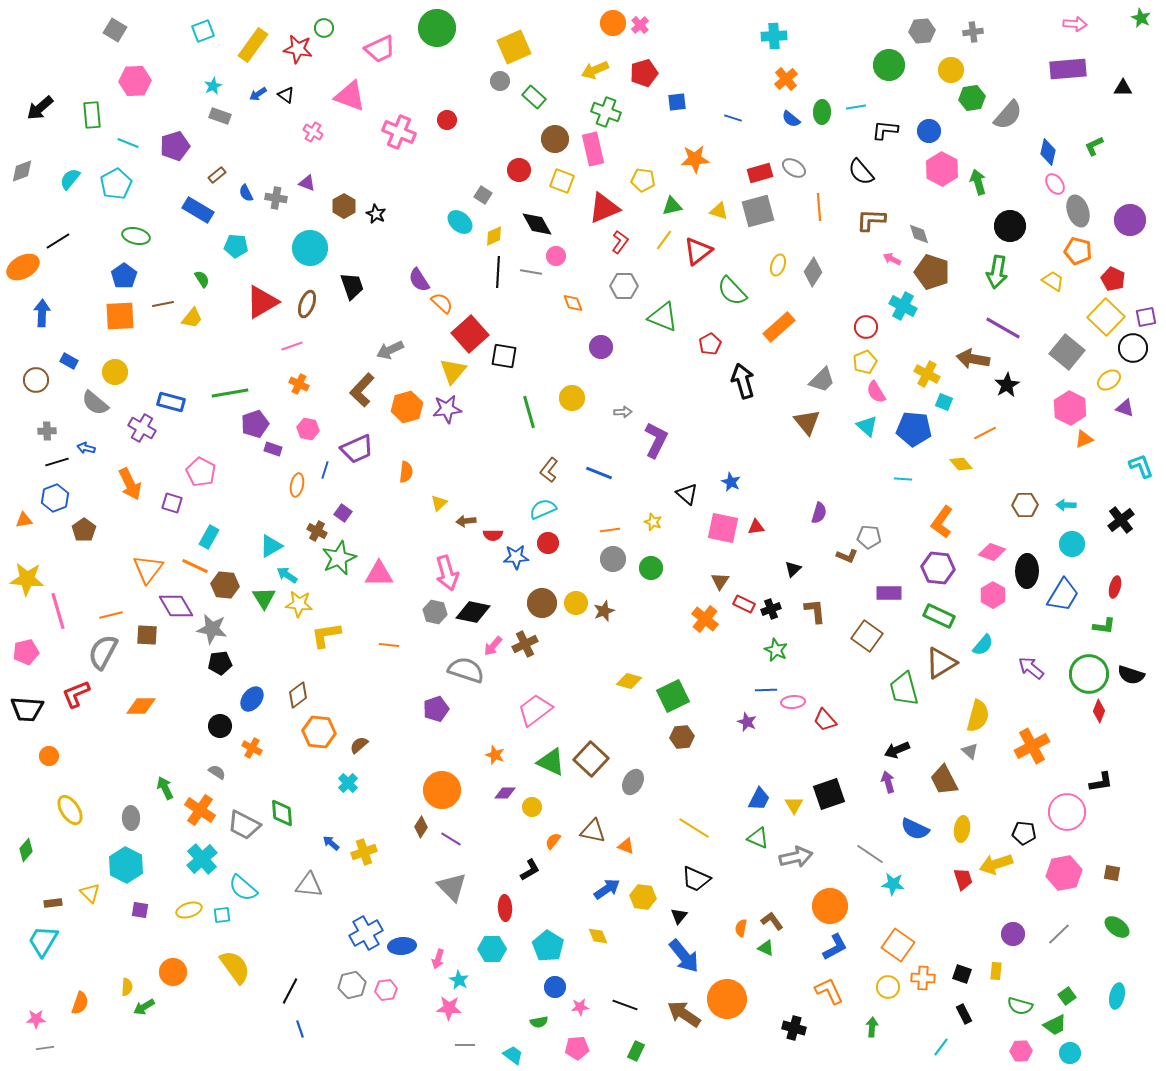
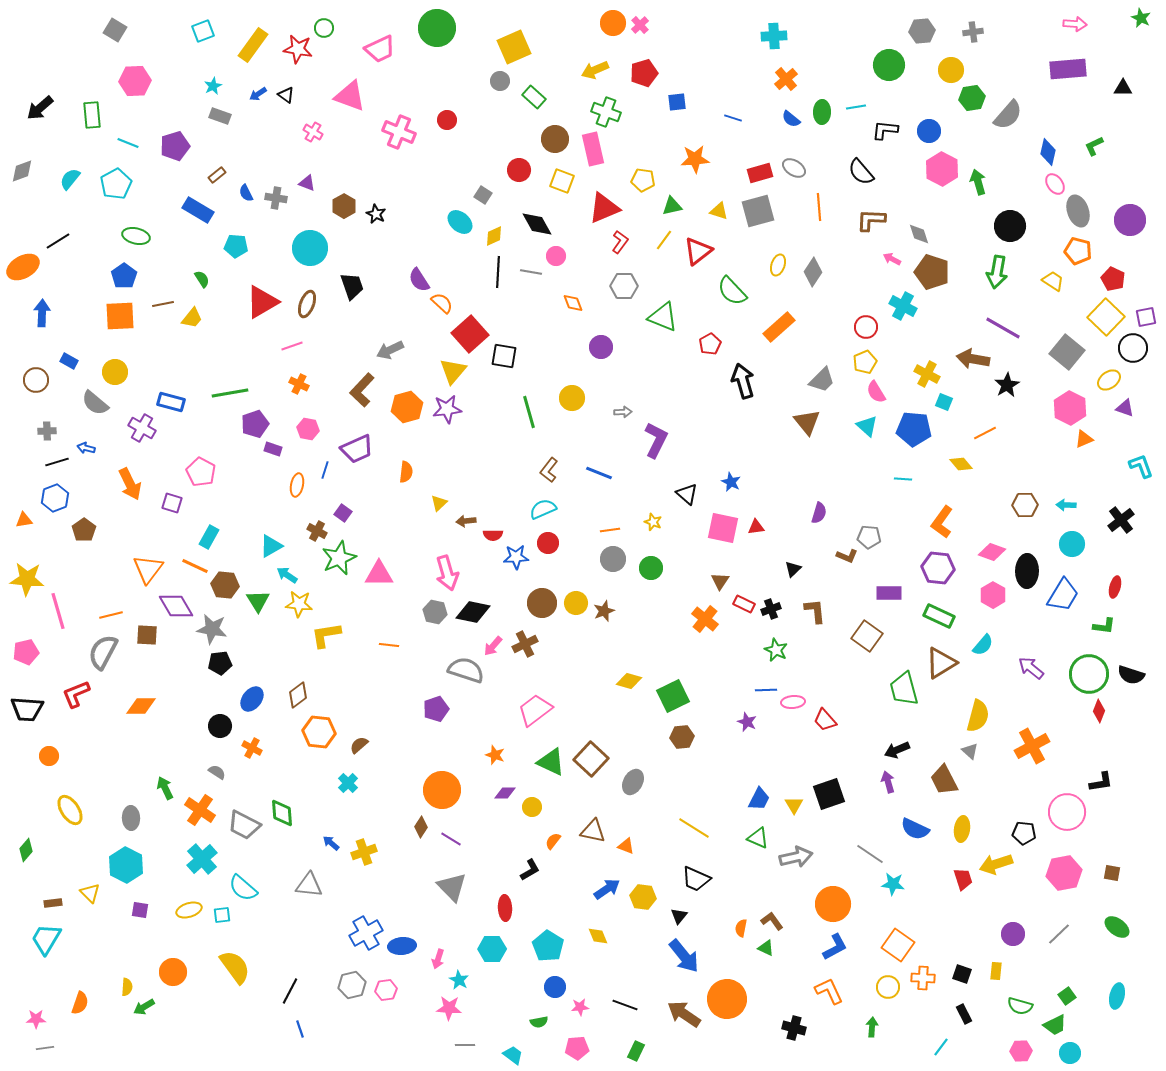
green triangle at (264, 598): moved 6 px left, 3 px down
orange circle at (830, 906): moved 3 px right, 2 px up
cyan trapezoid at (43, 941): moved 3 px right, 2 px up
